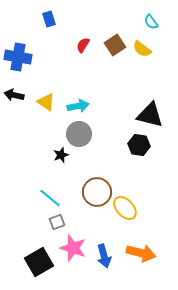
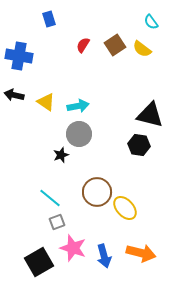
blue cross: moved 1 px right, 1 px up
